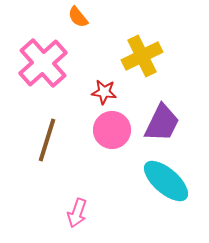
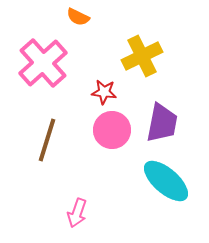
orange semicircle: rotated 25 degrees counterclockwise
purple trapezoid: rotated 15 degrees counterclockwise
